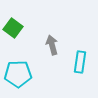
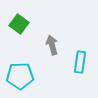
green square: moved 6 px right, 4 px up
cyan pentagon: moved 2 px right, 2 px down
